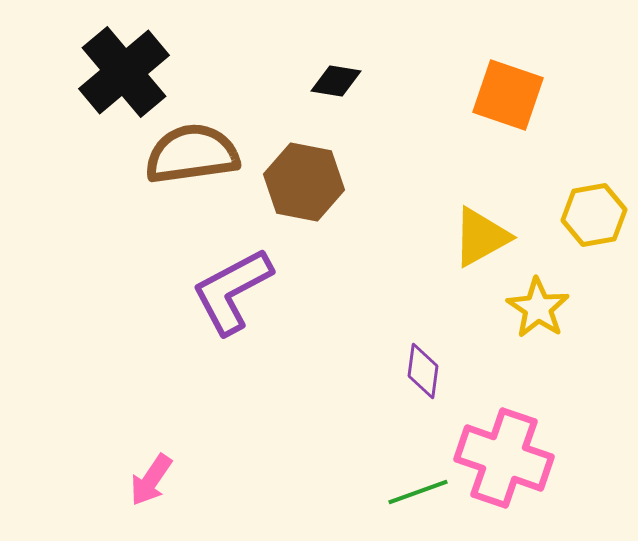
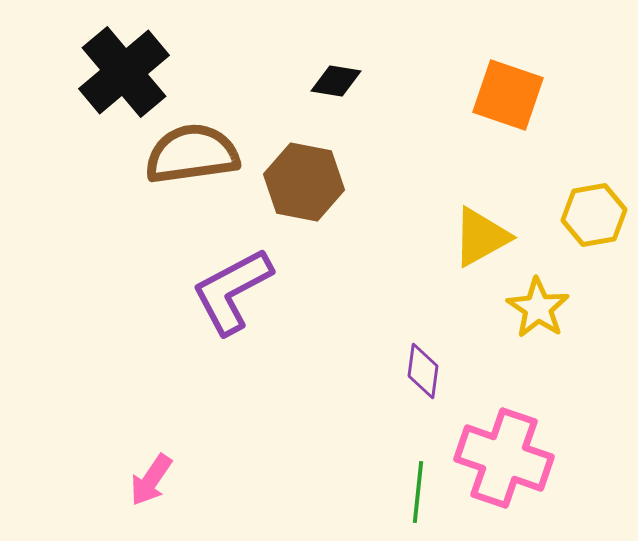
green line: rotated 64 degrees counterclockwise
